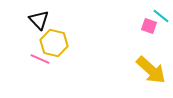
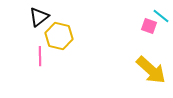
black triangle: moved 3 px up; rotated 35 degrees clockwise
yellow hexagon: moved 5 px right, 7 px up
pink line: moved 3 px up; rotated 66 degrees clockwise
